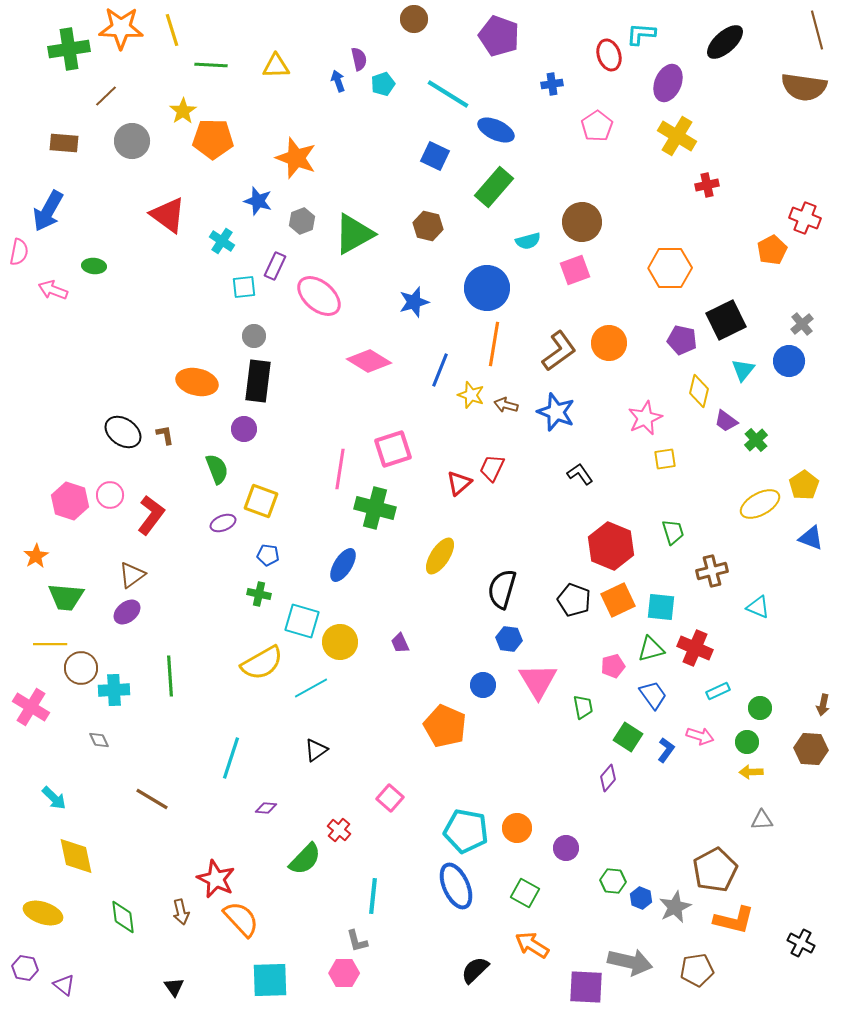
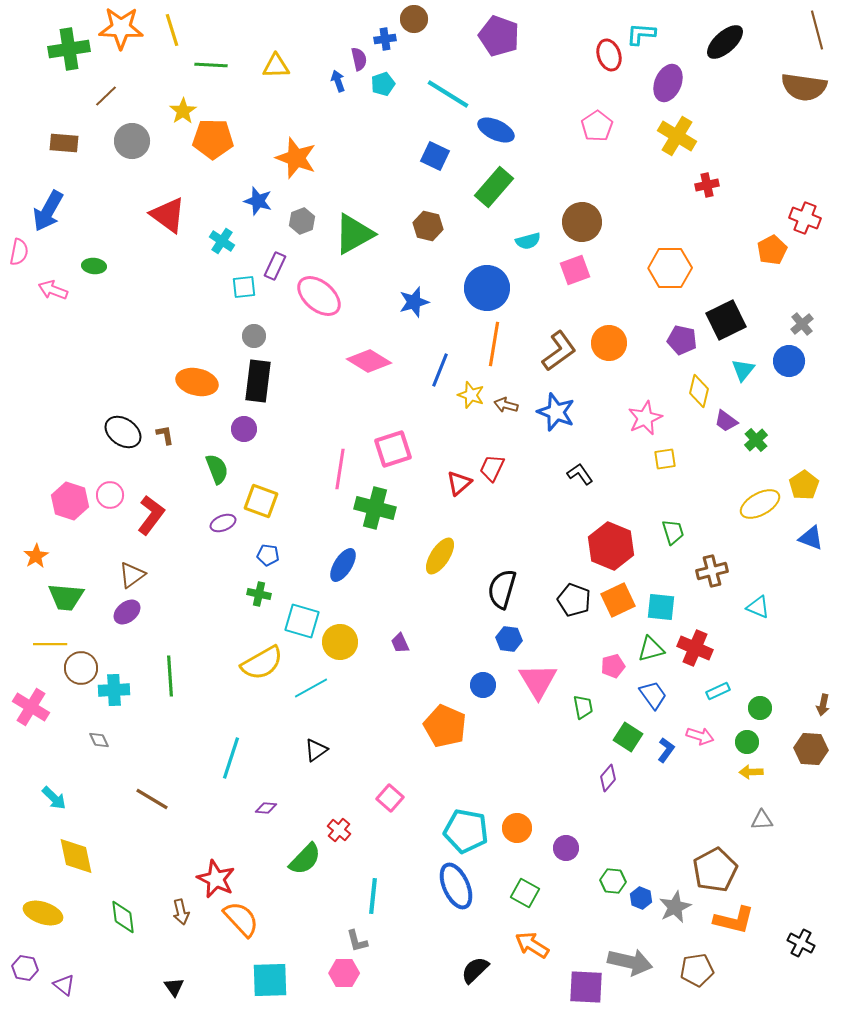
blue cross at (552, 84): moved 167 px left, 45 px up
